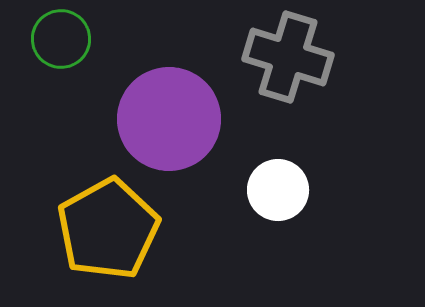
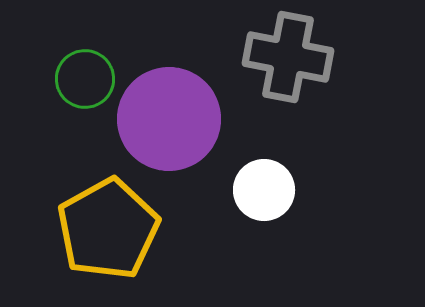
green circle: moved 24 px right, 40 px down
gray cross: rotated 6 degrees counterclockwise
white circle: moved 14 px left
